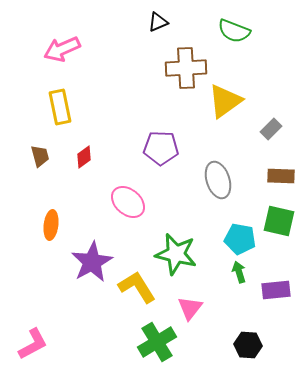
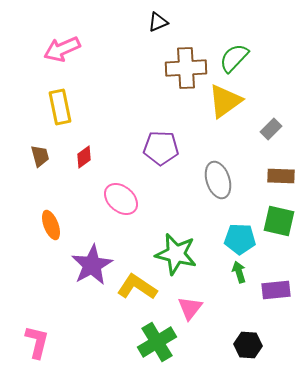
green semicircle: moved 27 px down; rotated 112 degrees clockwise
pink ellipse: moved 7 px left, 3 px up
orange ellipse: rotated 28 degrees counterclockwise
cyan pentagon: rotated 8 degrees counterclockwise
purple star: moved 3 px down
yellow L-shape: rotated 24 degrees counterclockwise
pink L-shape: moved 4 px right, 2 px up; rotated 48 degrees counterclockwise
